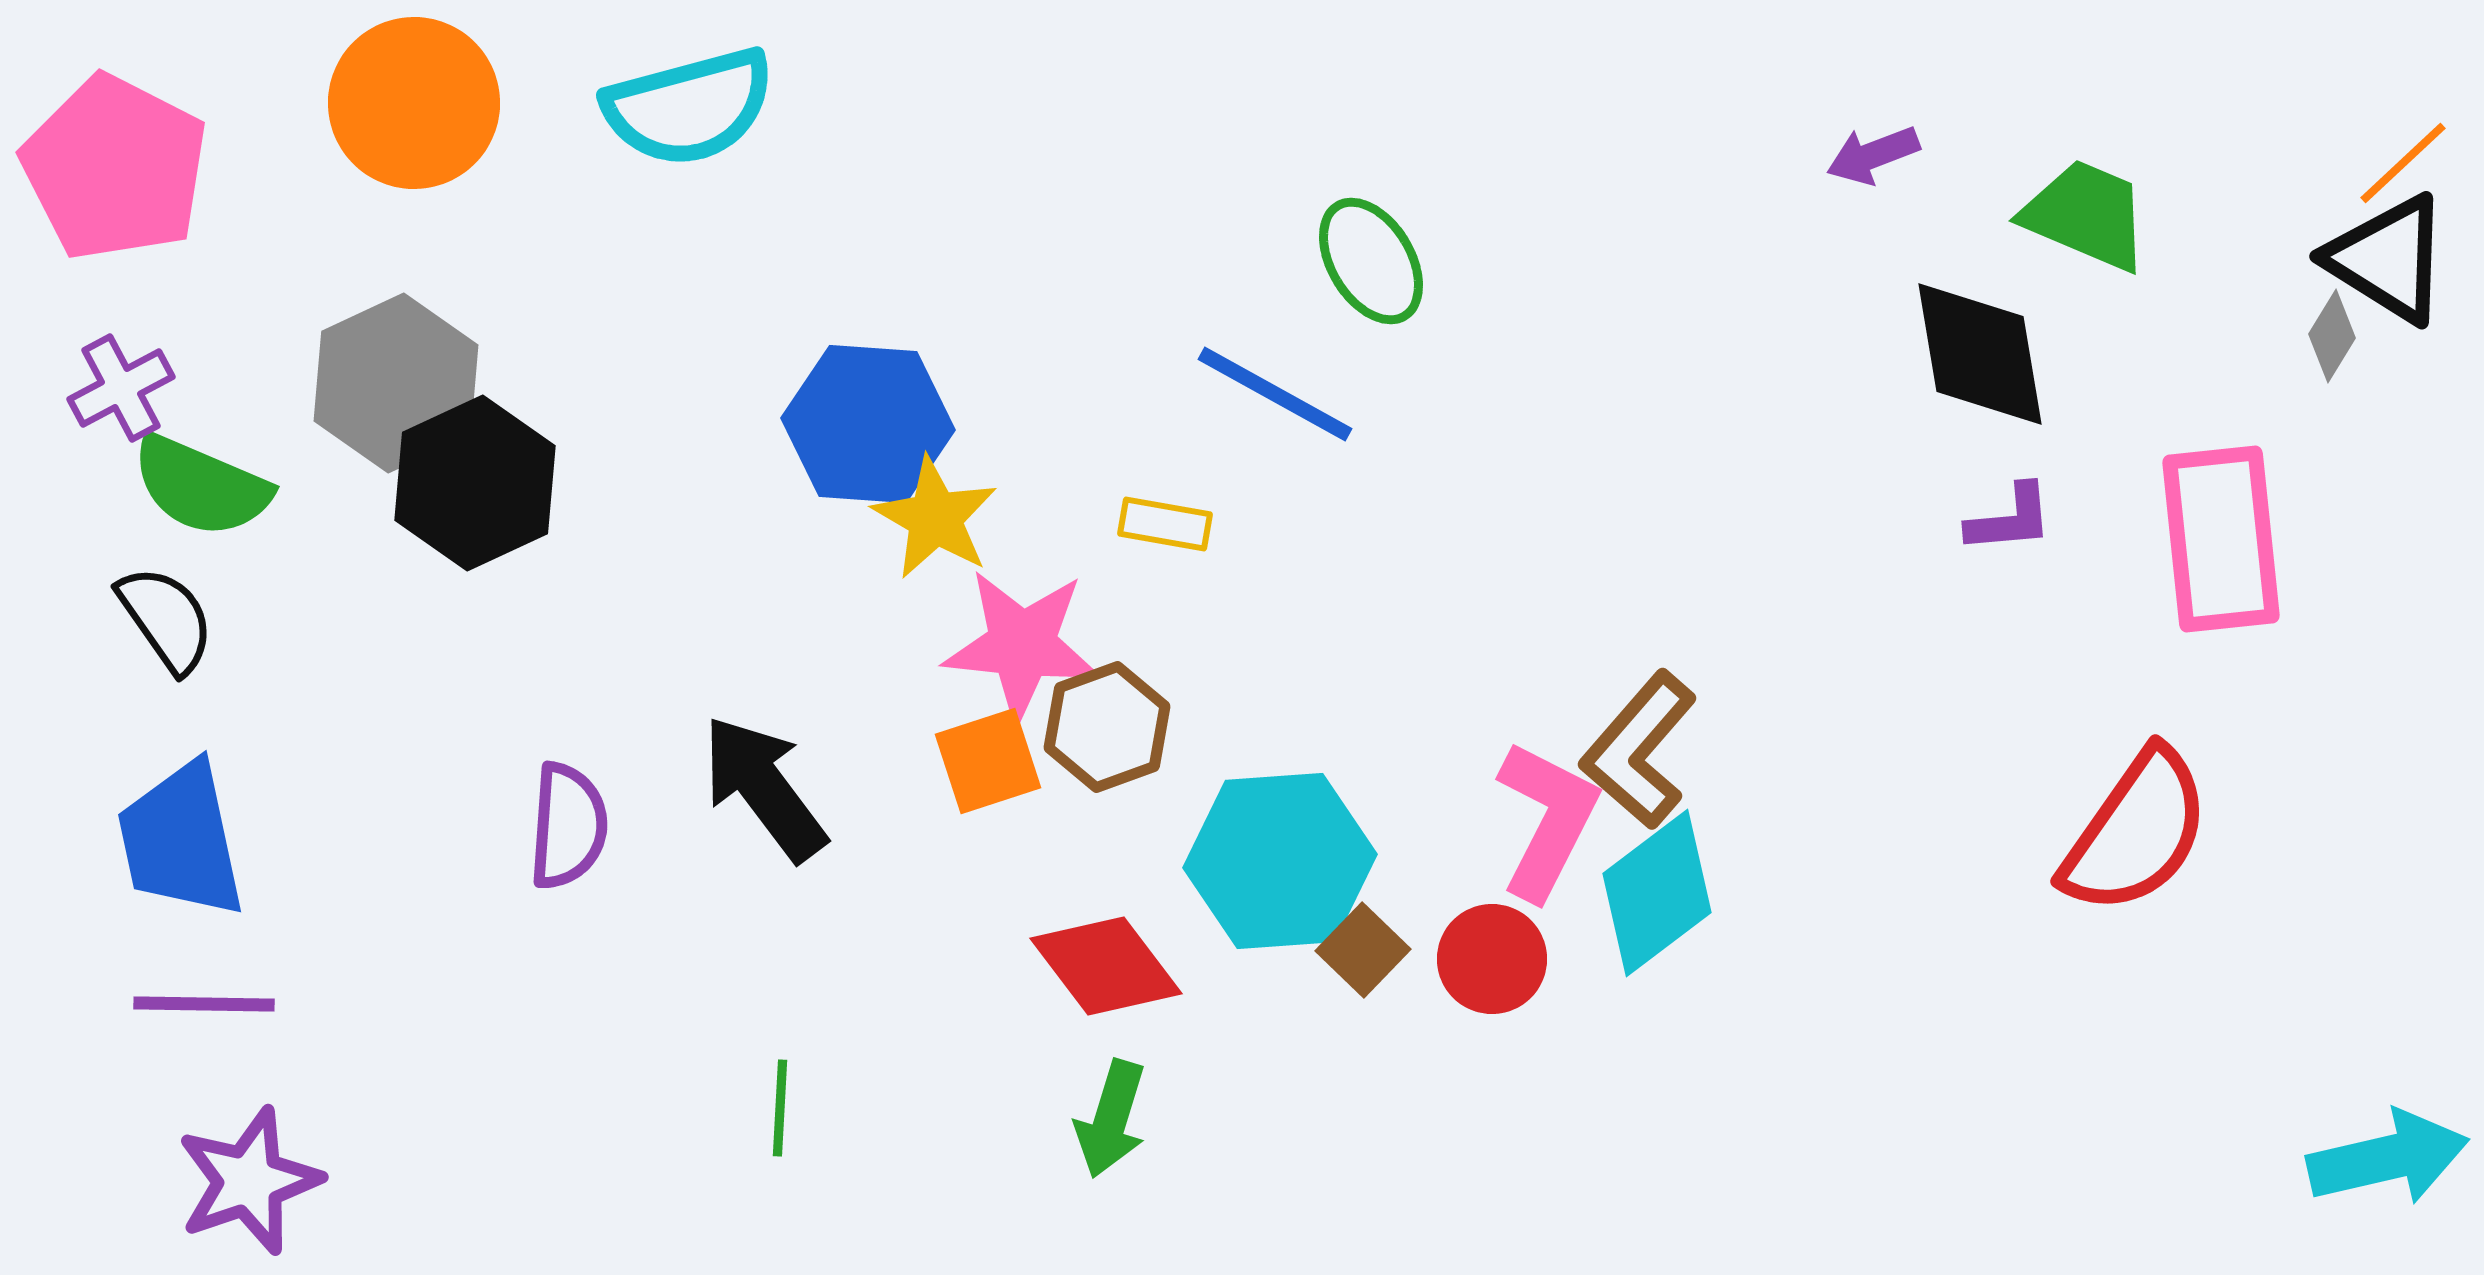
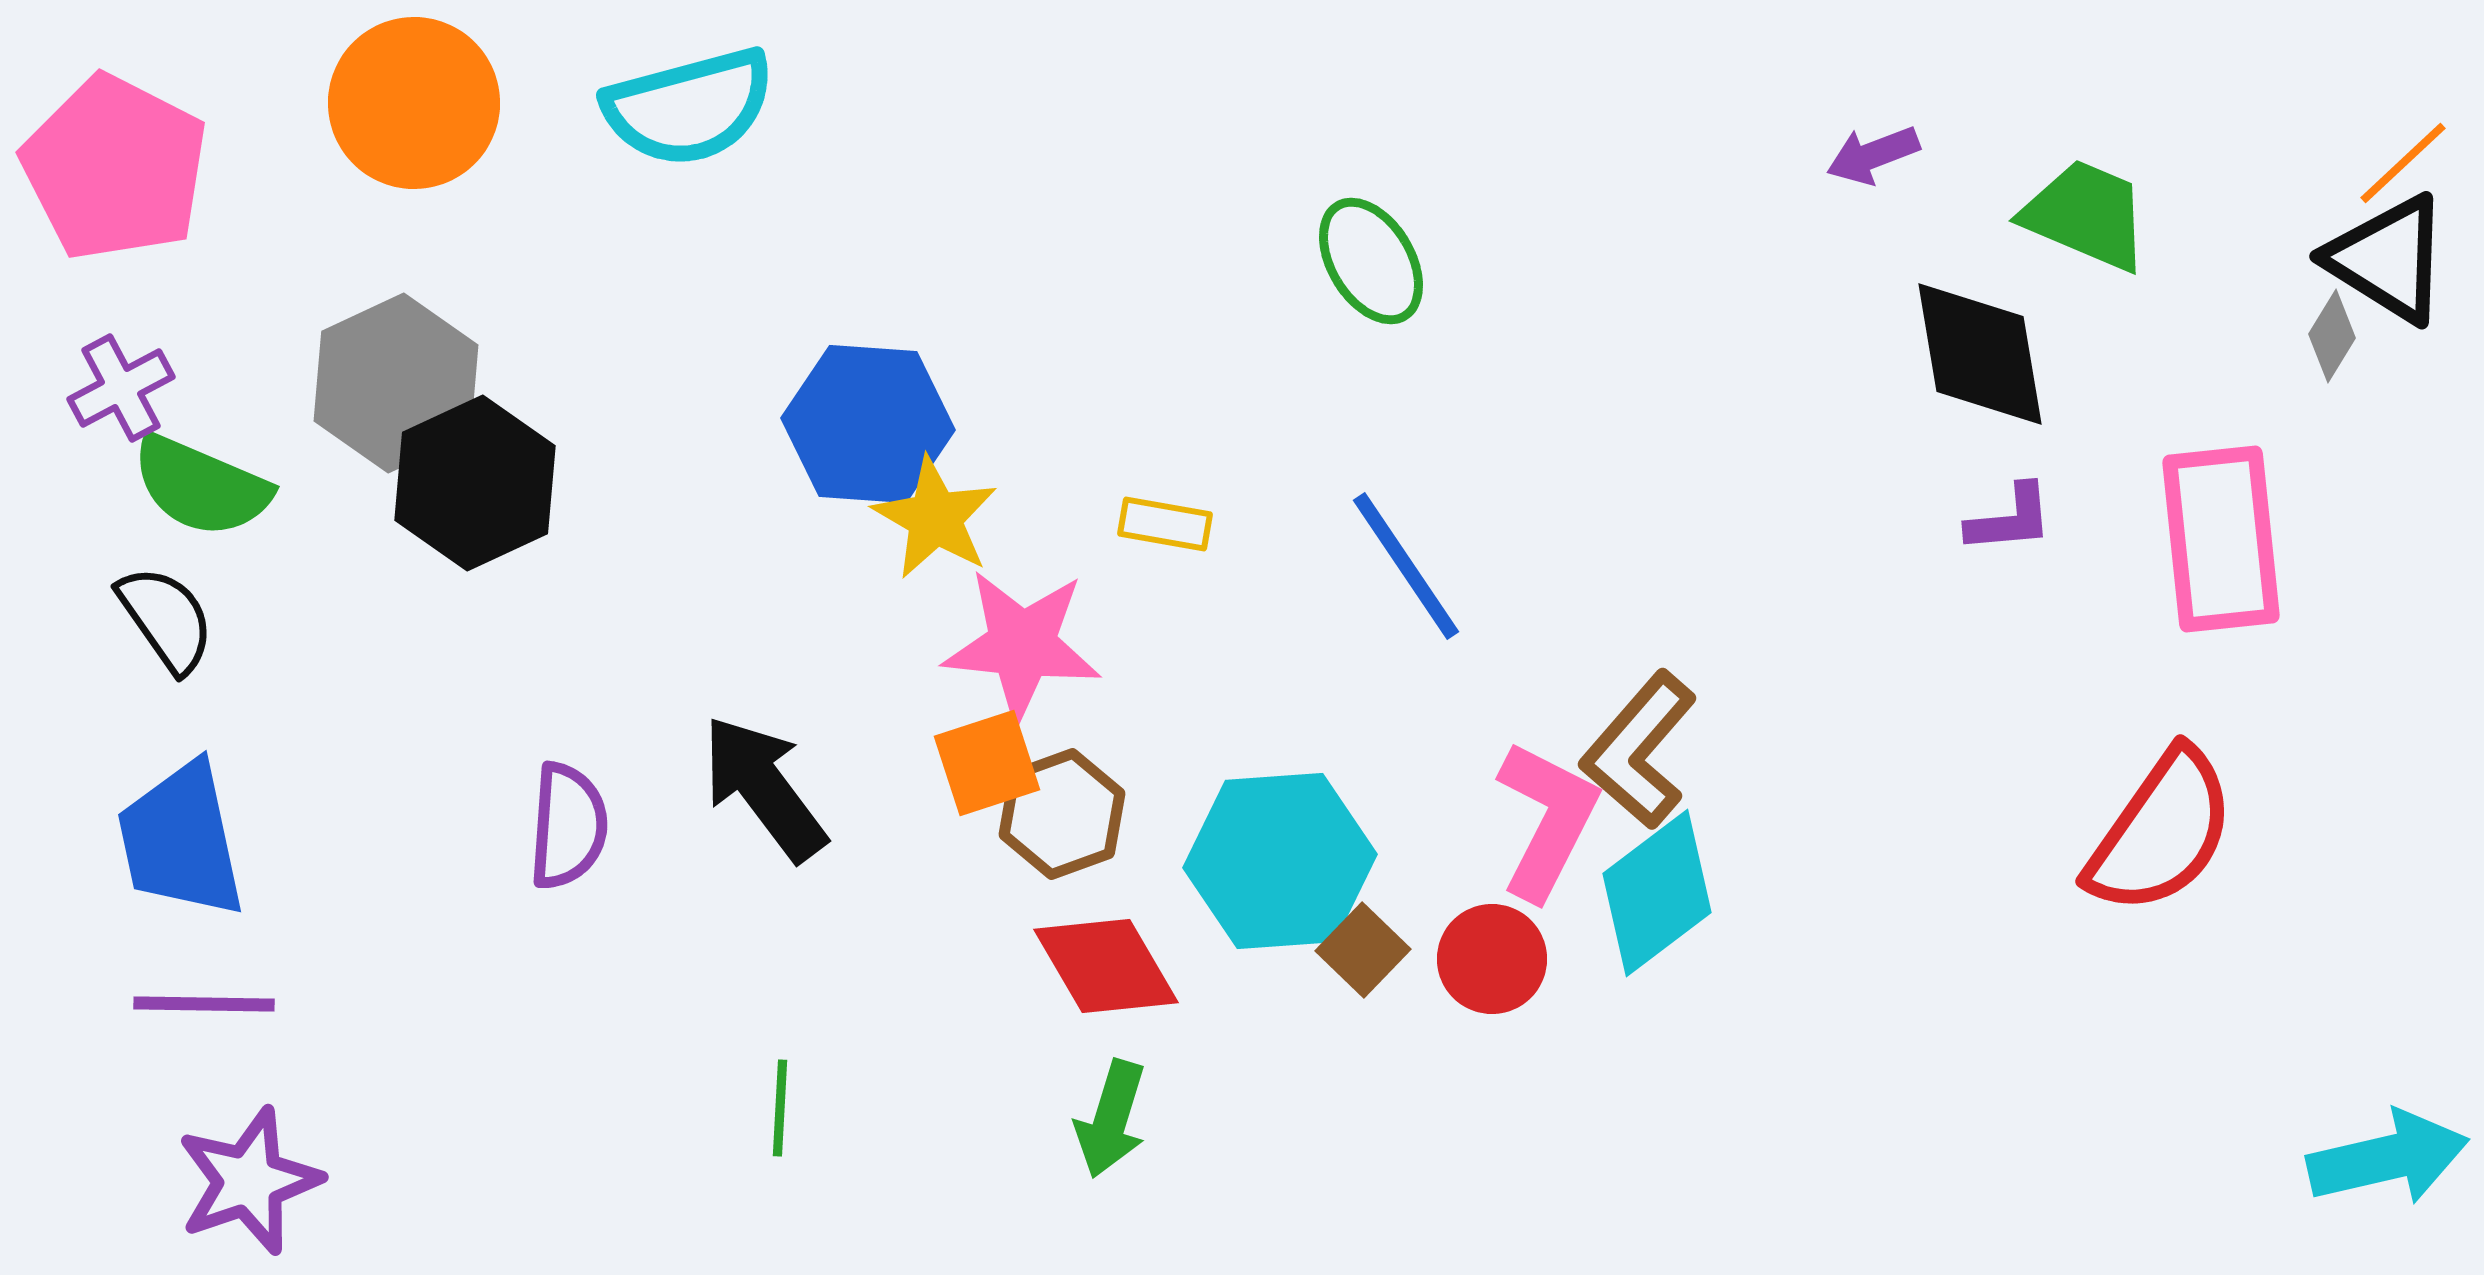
blue line: moved 131 px right, 172 px down; rotated 27 degrees clockwise
brown hexagon: moved 45 px left, 87 px down
orange square: moved 1 px left, 2 px down
red semicircle: moved 25 px right
red diamond: rotated 7 degrees clockwise
